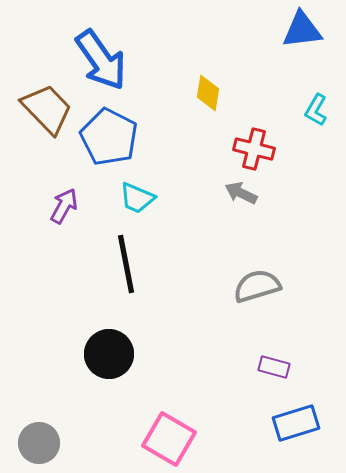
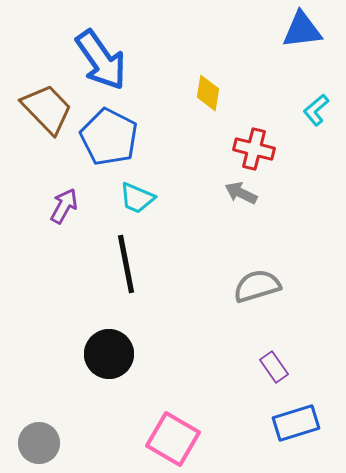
cyan L-shape: rotated 20 degrees clockwise
purple rectangle: rotated 40 degrees clockwise
pink square: moved 4 px right
